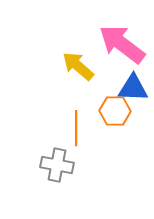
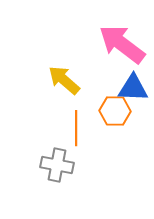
yellow arrow: moved 14 px left, 14 px down
